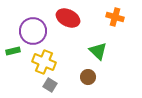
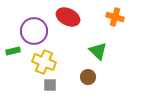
red ellipse: moved 1 px up
purple circle: moved 1 px right
gray square: rotated 32 degrees counterclockwise
